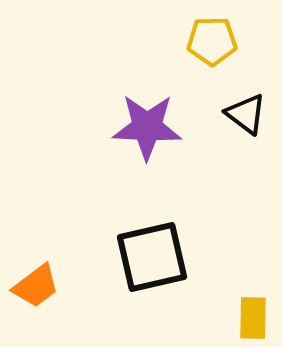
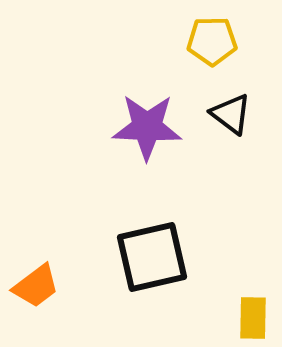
black triangle: moved 15 px left
